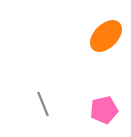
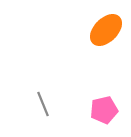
orange ellipse: moved 6 px up
